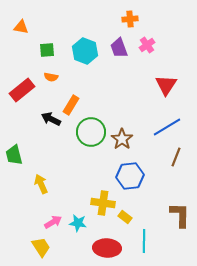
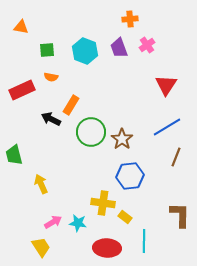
red rectangle: rotated 15 degrees clockwise
